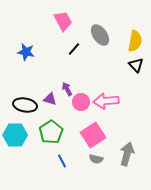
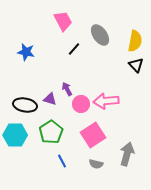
pink circle: moved 2 px down
gray semicircle: moved 5 px down
